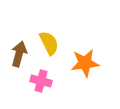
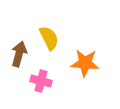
yellow semicircle: moved 5 px up
orange star: rotated 12 degrees clockwise
